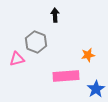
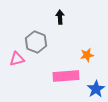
black arrow: moved 5 px right, 2 px down
orange star: moved 1 px left
